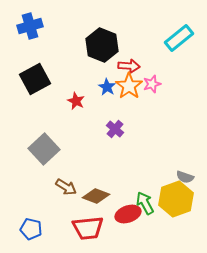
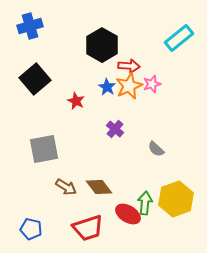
black hexagon: rotated 8 degrees clockwise
black square: rotated 12 degrees counterclockwise
orange star: rotated 12 degrees clockwise
gray square: rotated 32 degrees clockwise
gray semicircle: moved 29 px left, 28 px up; rotated 24 degrees clockwise
brown diamond: moved 3 px right, 9 px up; rotated 32 degrees clockwise
green arrow: rotated 35 degrees clockwise
red ellipse: rotated 50 degrees clockwise
red trapezoid: rotated 12 degrees counterclockwise
